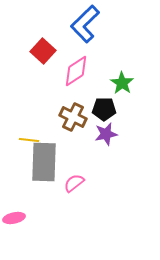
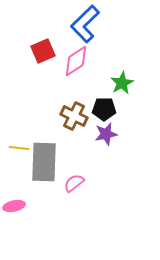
red square: rotated 25 degrees clockwise
pink diamond: moved 10 px up
green star: rotated 10 degrees clockwise
brown cross: moved 1 px right, 1 px up
yellow line: moved 10 px left, 8 px down
pink ellipse: moved 12 px up
